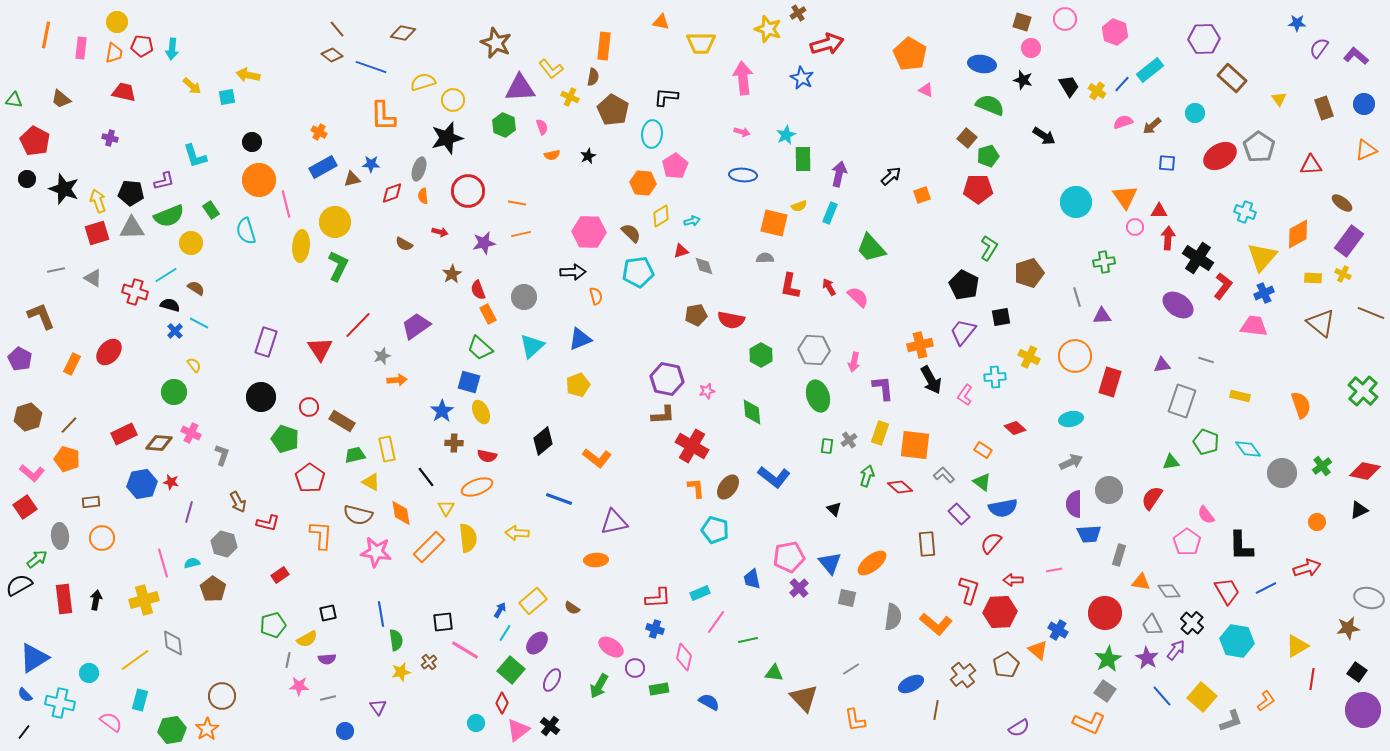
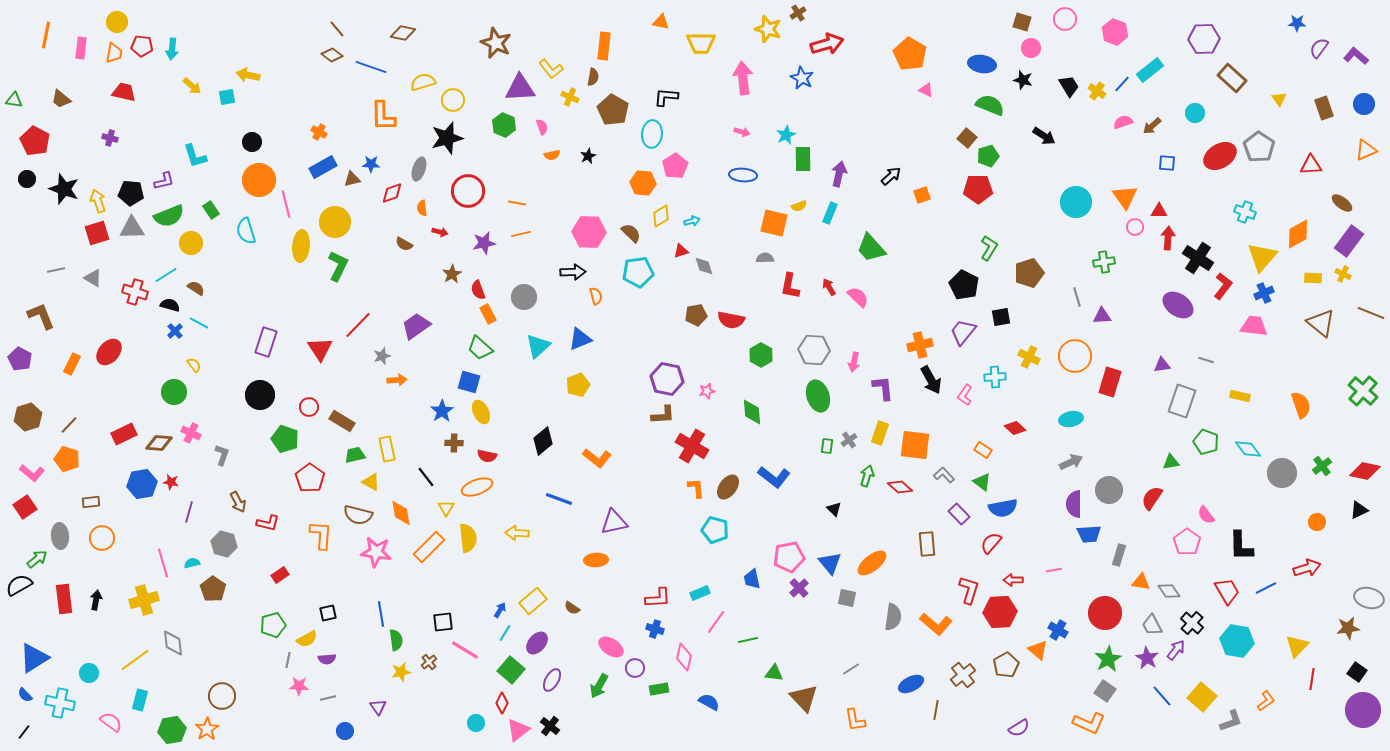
orange semicircle at (423, 196): moved 1 px left, 12 px down
cyan triangle at (532, 346): moved 6 px right
black circle at (261, 397): moved 1 px left, 2 px up
yellow triangle at (1297, 646): rotated 15 degrees counterclockwise
